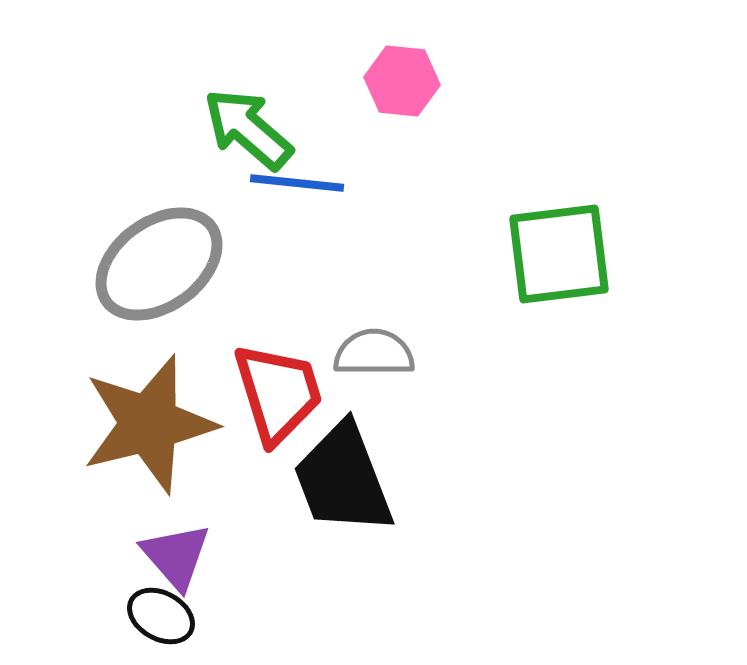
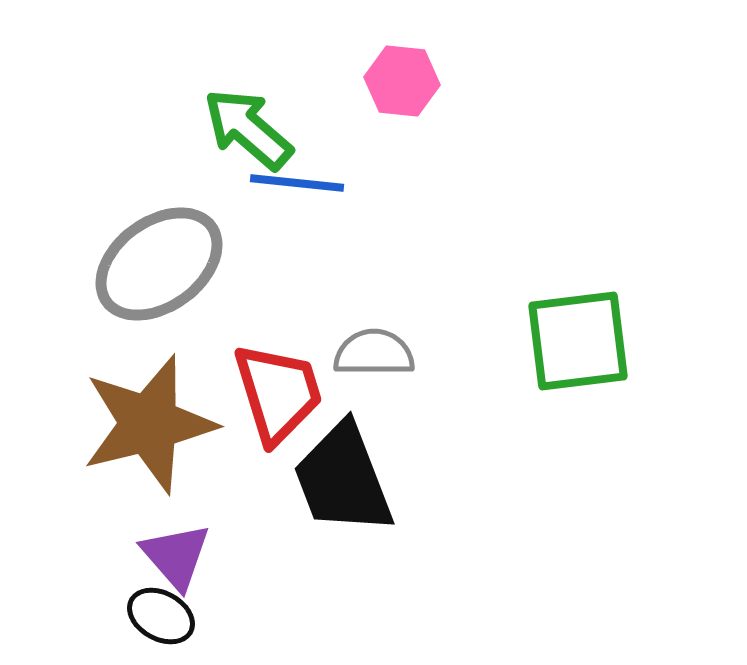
green square: moved 19 px right, 87 px down
